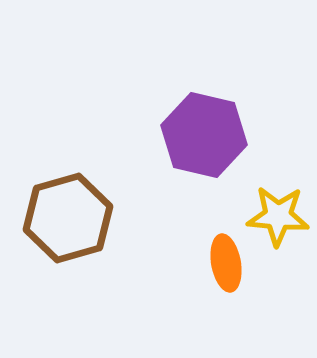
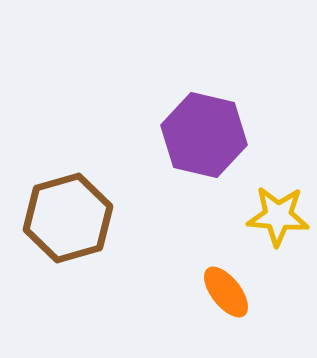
orange ellipse: moved 29 px down; rotated 28 degrees counterclockwise
